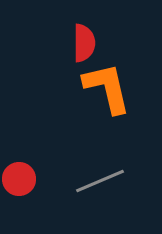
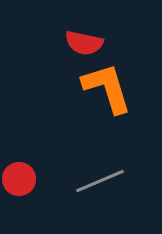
red semicircle: rotated 102 degrees clockwise
orange L-shape: rotated 4 degrees counterclockwise
